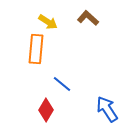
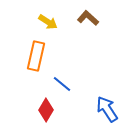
orange rectangle: moved 7 px down; rotated 8 degrees clockwise
